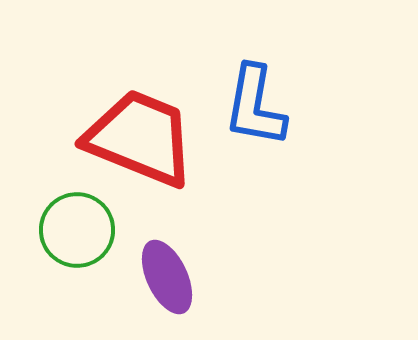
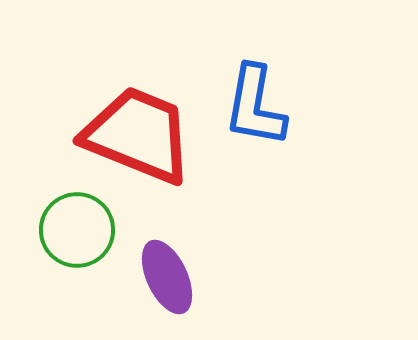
red trapezoid: moved 2 px left, 3 px up
